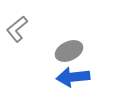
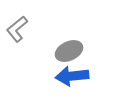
blue arrow: moved 1 px left, 1 px up
